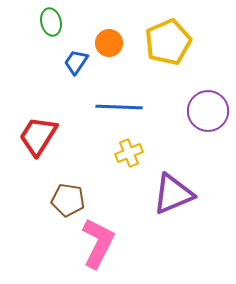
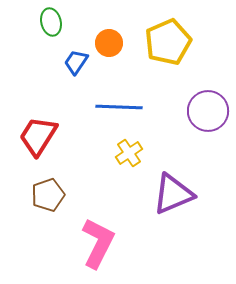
yellow cross: rotated 12 degrees counterclockwise
brown pentagon: moved 20 px left, 5 px up; rotated 28 degrees counterclockwise
